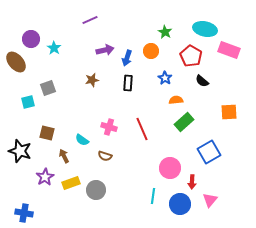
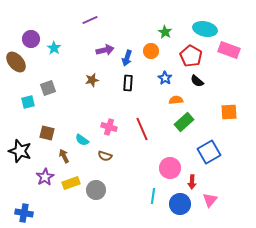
black semicircle: moved 5 px left
